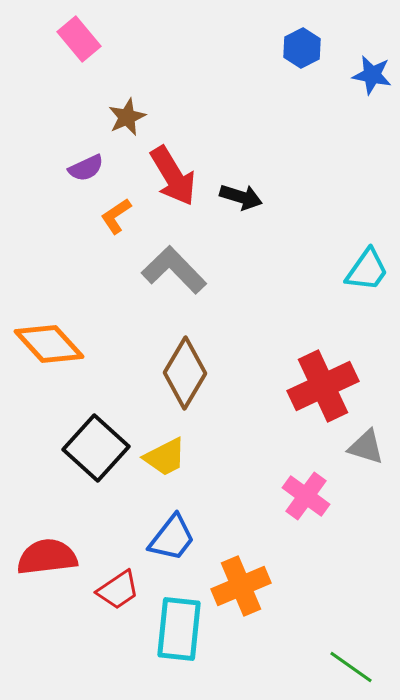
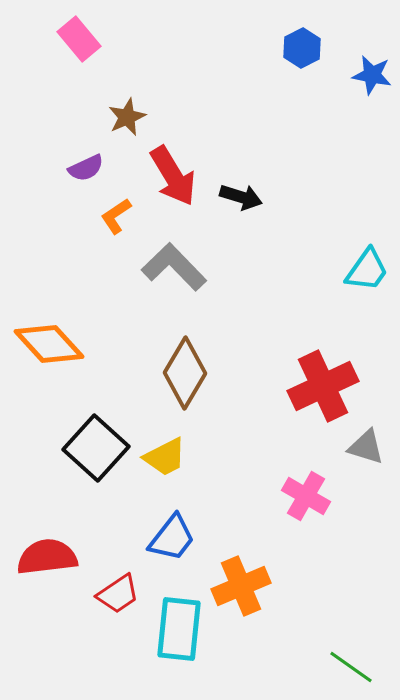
gray L-shape: moved 3 px up
pink cross: rotated 6 degrees counterclockwise
red trapezoid: moved 4 px down
